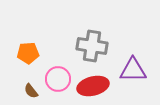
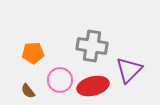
orange pentagon: moved 5 px right
purple triangle: moved 4 px left; rotated 44 degrees counterclockwise
pink circle: moved 2 px right, 1 px down
brown semicircle: moved 3 px left
